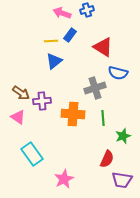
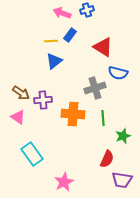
purple cross: moved 1 px right, 1 px up
pink star: moved 3 px down
